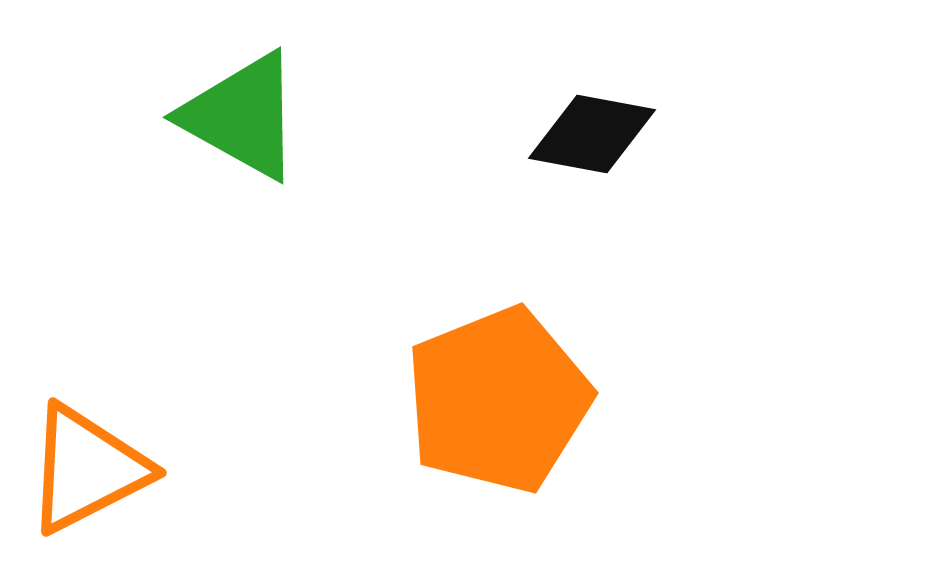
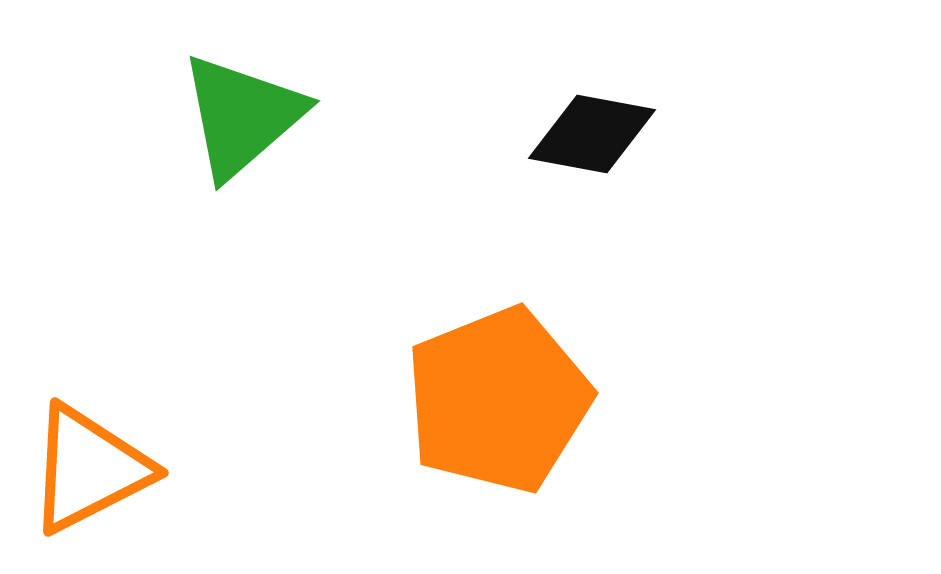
green triangle: rotated 50 degrees clockwise
orange triangle: moved 2 px right
